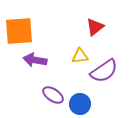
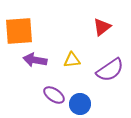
red triangle: moved 7 px right
yellow triangle: moved 8 px left, 4 px down
purple semicircle: moved 6 px right, 1 px up
purple ellipse: moved 1 px right
